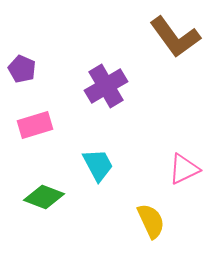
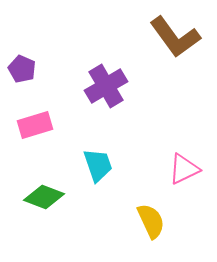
cyan trapezoid: rotated 9 degrees clockwise
